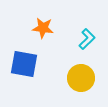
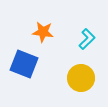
orange star: moved 4 px down
blue square: rotated 12 degrees clockwise
